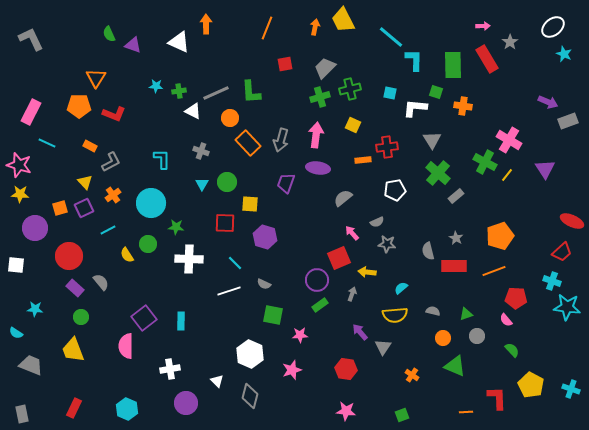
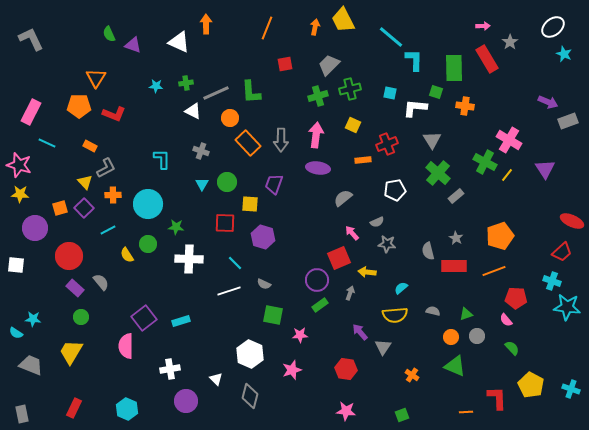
green rectangle at (453, 65): moved 1 px right, 3 px down
gray trapezoid at (325, 68): moved 4 px right, 3 px up
green cross at (179, 91): moved 7 px right, 8 px up
green cross at (320, 97): moved 2 px left, 1 px up
orange cross at (463, 106): moved 2 px right
gray arrow at (281, 140): rotated 15 degrees counterclockwise
red cross at (387, 147): moved 3 px up; rotated 15 degrees counterclockwise
gray L-shape at (111, 162): moved 5 px left, 6 px down
purple trapezoid at (286, 183): moved 12 px left, 1 px down
orange cross at (113, 195): rotated 35 degrees clockwise
cyan circle at (151, 203): moved 3 px left, 1 px down
purple square at (84, 208): rotated 18 degrees counterclockwise
purple hexagon at (265, 237): moved 2 px left
gray arrow at (352, 294): moved 2 px left, 1 px up
cyan star at (35, 309): moved 2 px left, 10 px down
cyan rectangle at (181, 321): rotated 72 degrees clockwise
orange circle at (443, 338): moved 8 px right, 1 px up
yellow trapezoid at (73, 350): moved 2 px left, 2 px down; rotated 52 degrees clockwise
green semicircle at (512, 350): moved 2 px up
white triangle at (217, 381): moved 1 px left, 2 px up
purple circle at (186, 403): moved 2 px up
